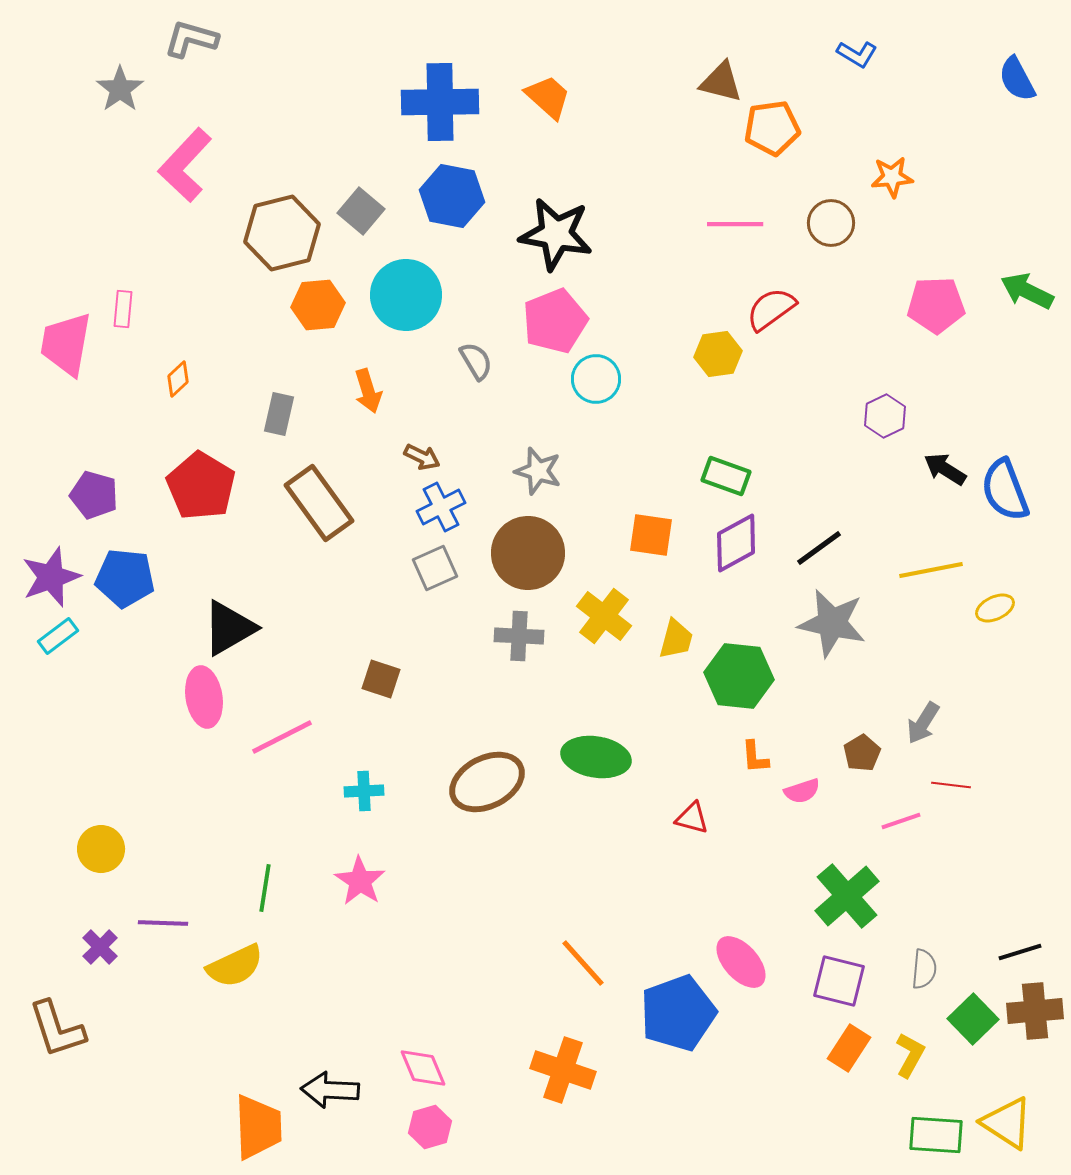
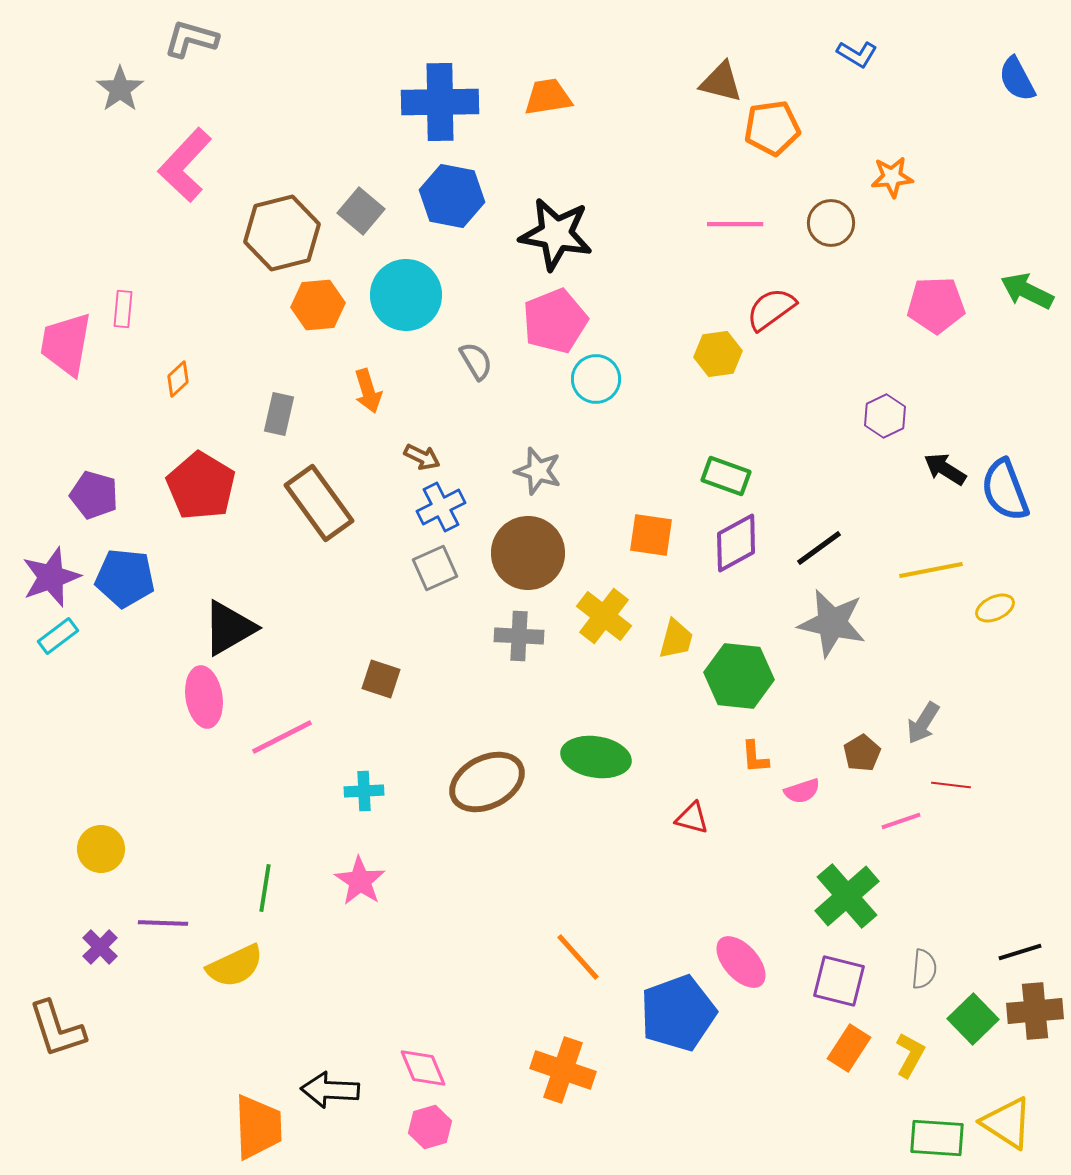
orange trapezoid at (548, 97): rotated 51 degrees counterclockwise
orange line at (583, 963): moved 5 px left, 6 px up
green rectangle at (936, 1135): moved 1 px right, 3 px down
